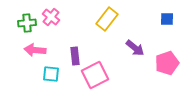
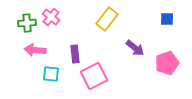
purple rectangle: moved 2 px up
pink square: moved 1 px left, 1 px down
